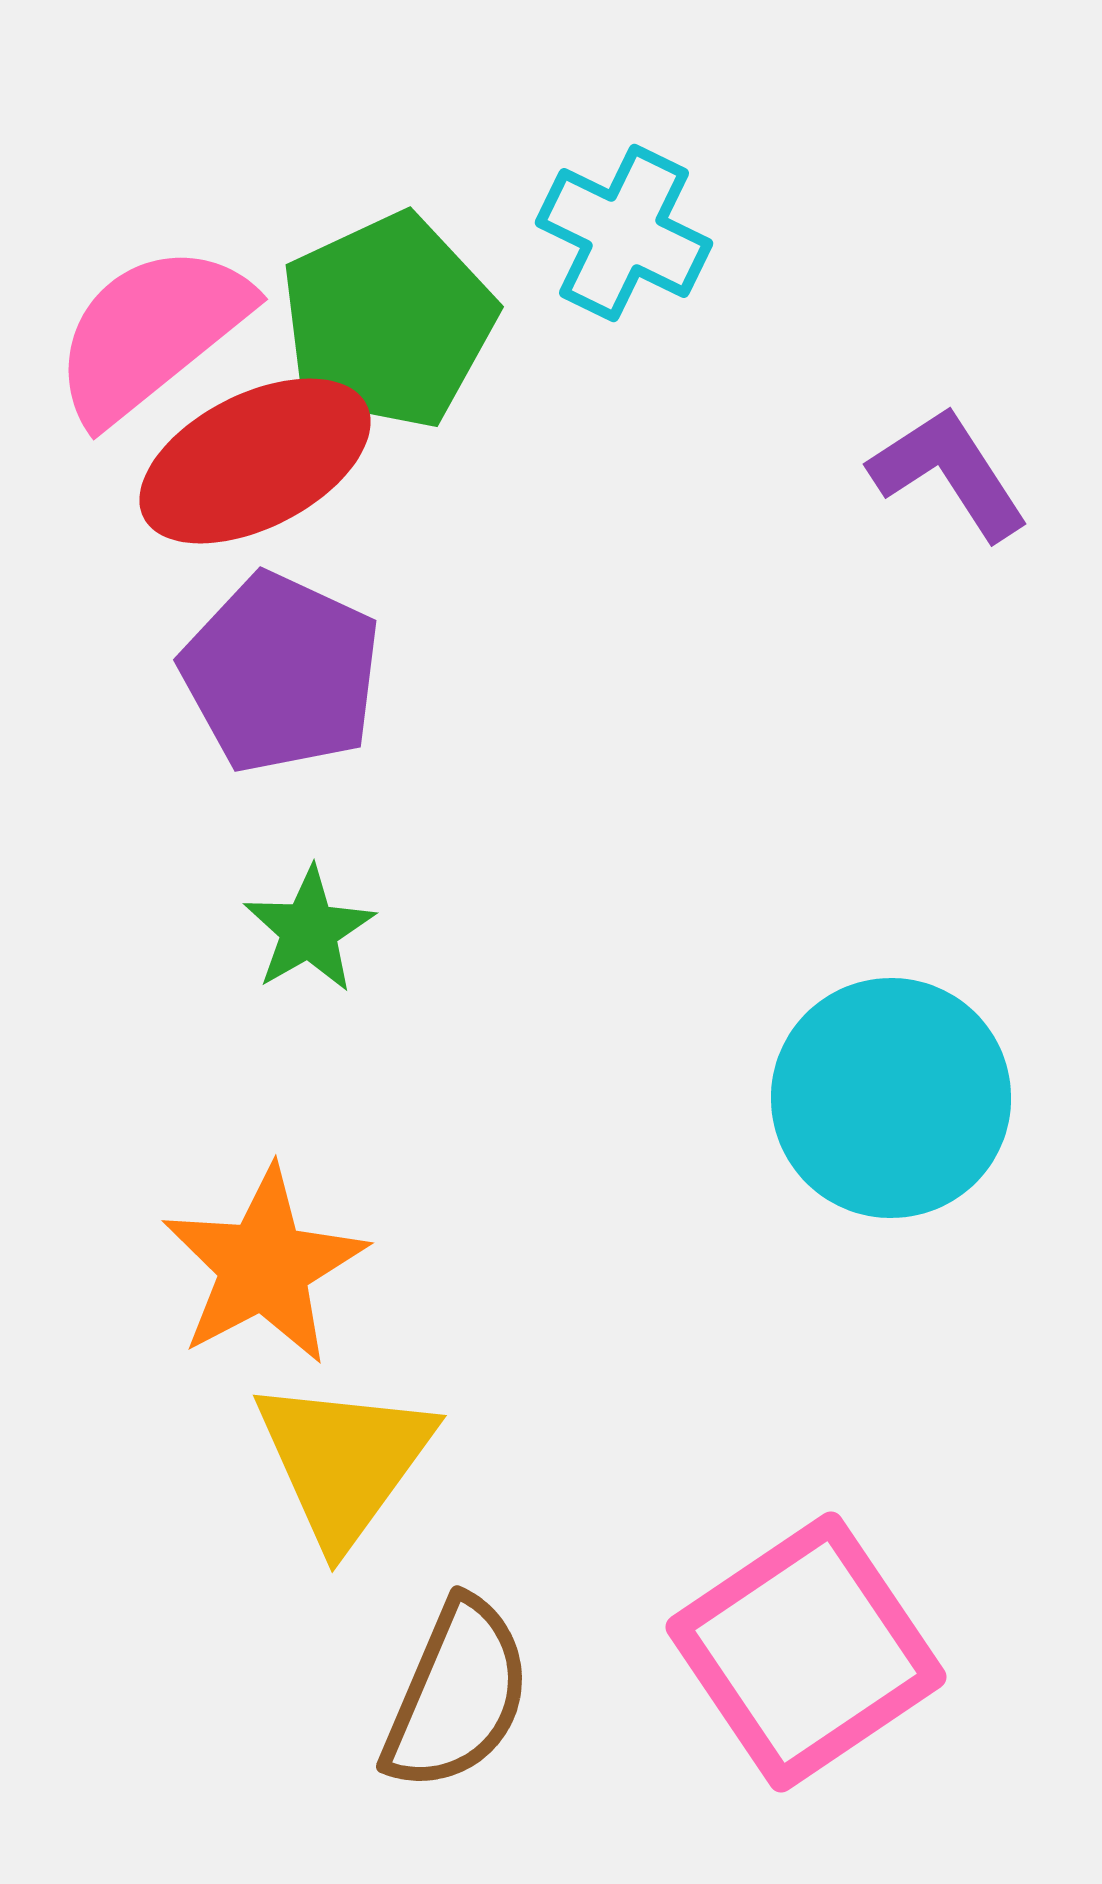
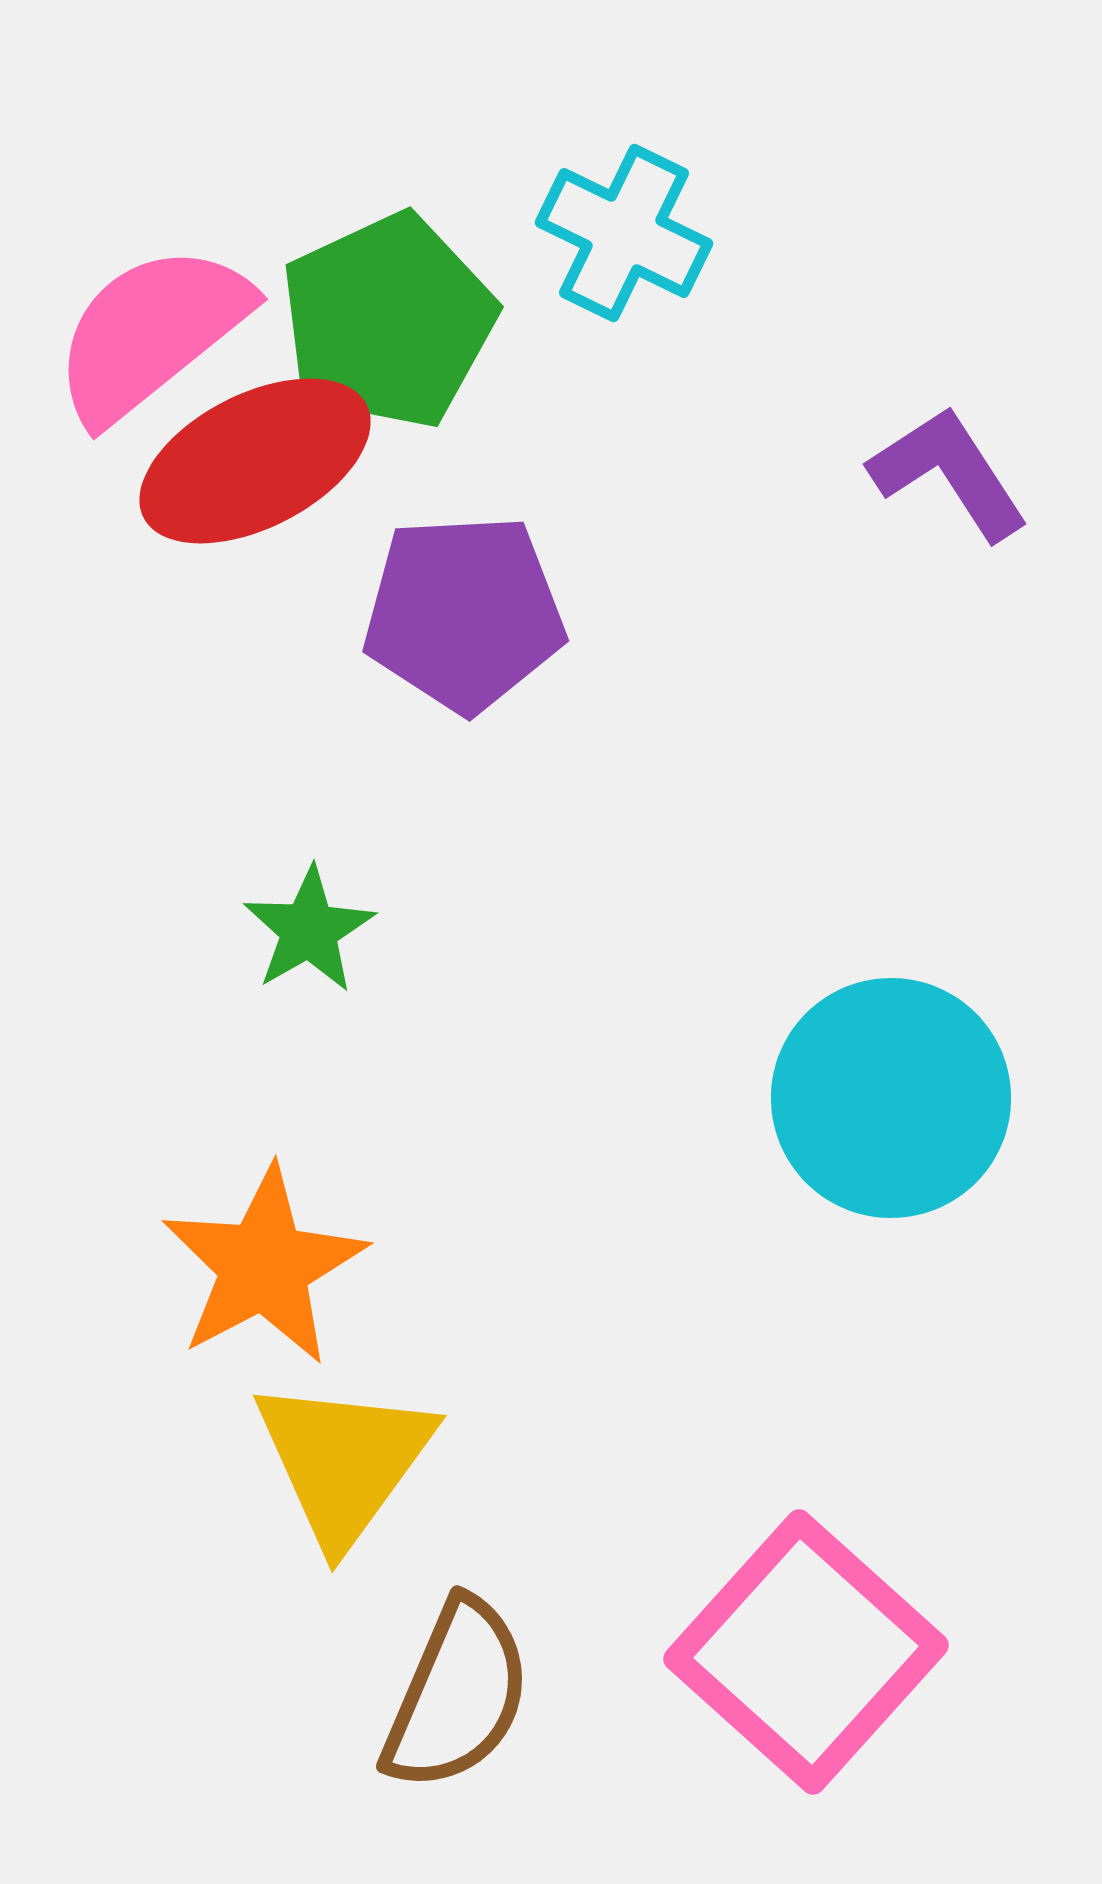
purple pentagon: moved 183 px right, 60 px up; rotated 28 degrees counterclockwise
pink square: rotated 14 degrees counterclockwise
